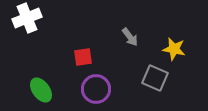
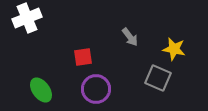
gray square: moved 3 px right
